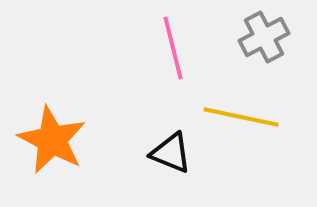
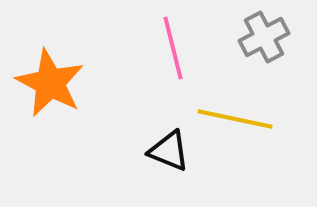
yellow line: moved 6 px left, 2 px down
orange star: moved 2 px left, 57 px up
black triangle: moved 2 px left, 2 px up
